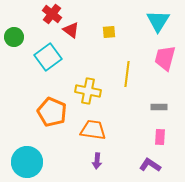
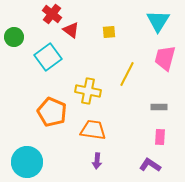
yellow line: rotated 20 degrees clockwise
